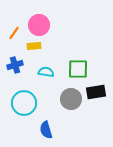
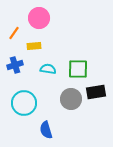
pink circle: moved 7 px up
cyan semicircle: moved 2 px right, 3 px up
